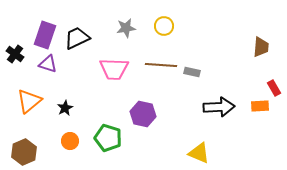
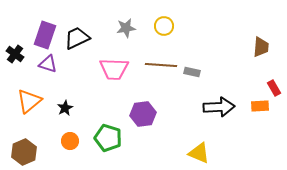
purple hexagon: rotated 20 degrees counterclockwise
